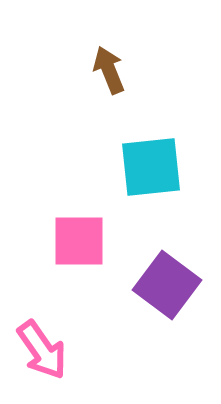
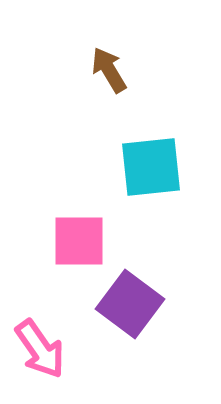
brown arrow: rotated 9 degrees counterclockwise
purple square: moved 37 px left, 19 px down
pink arrow: moved 2 px left, 1 px up
